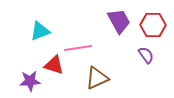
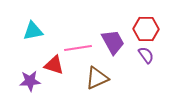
purple trapezoid: moved 6 px left, 21 px down
red hexagon: moved 7 px left, 4 px down
cyan triangle: moved 7 px left; rotated 10 degrees clockwise
